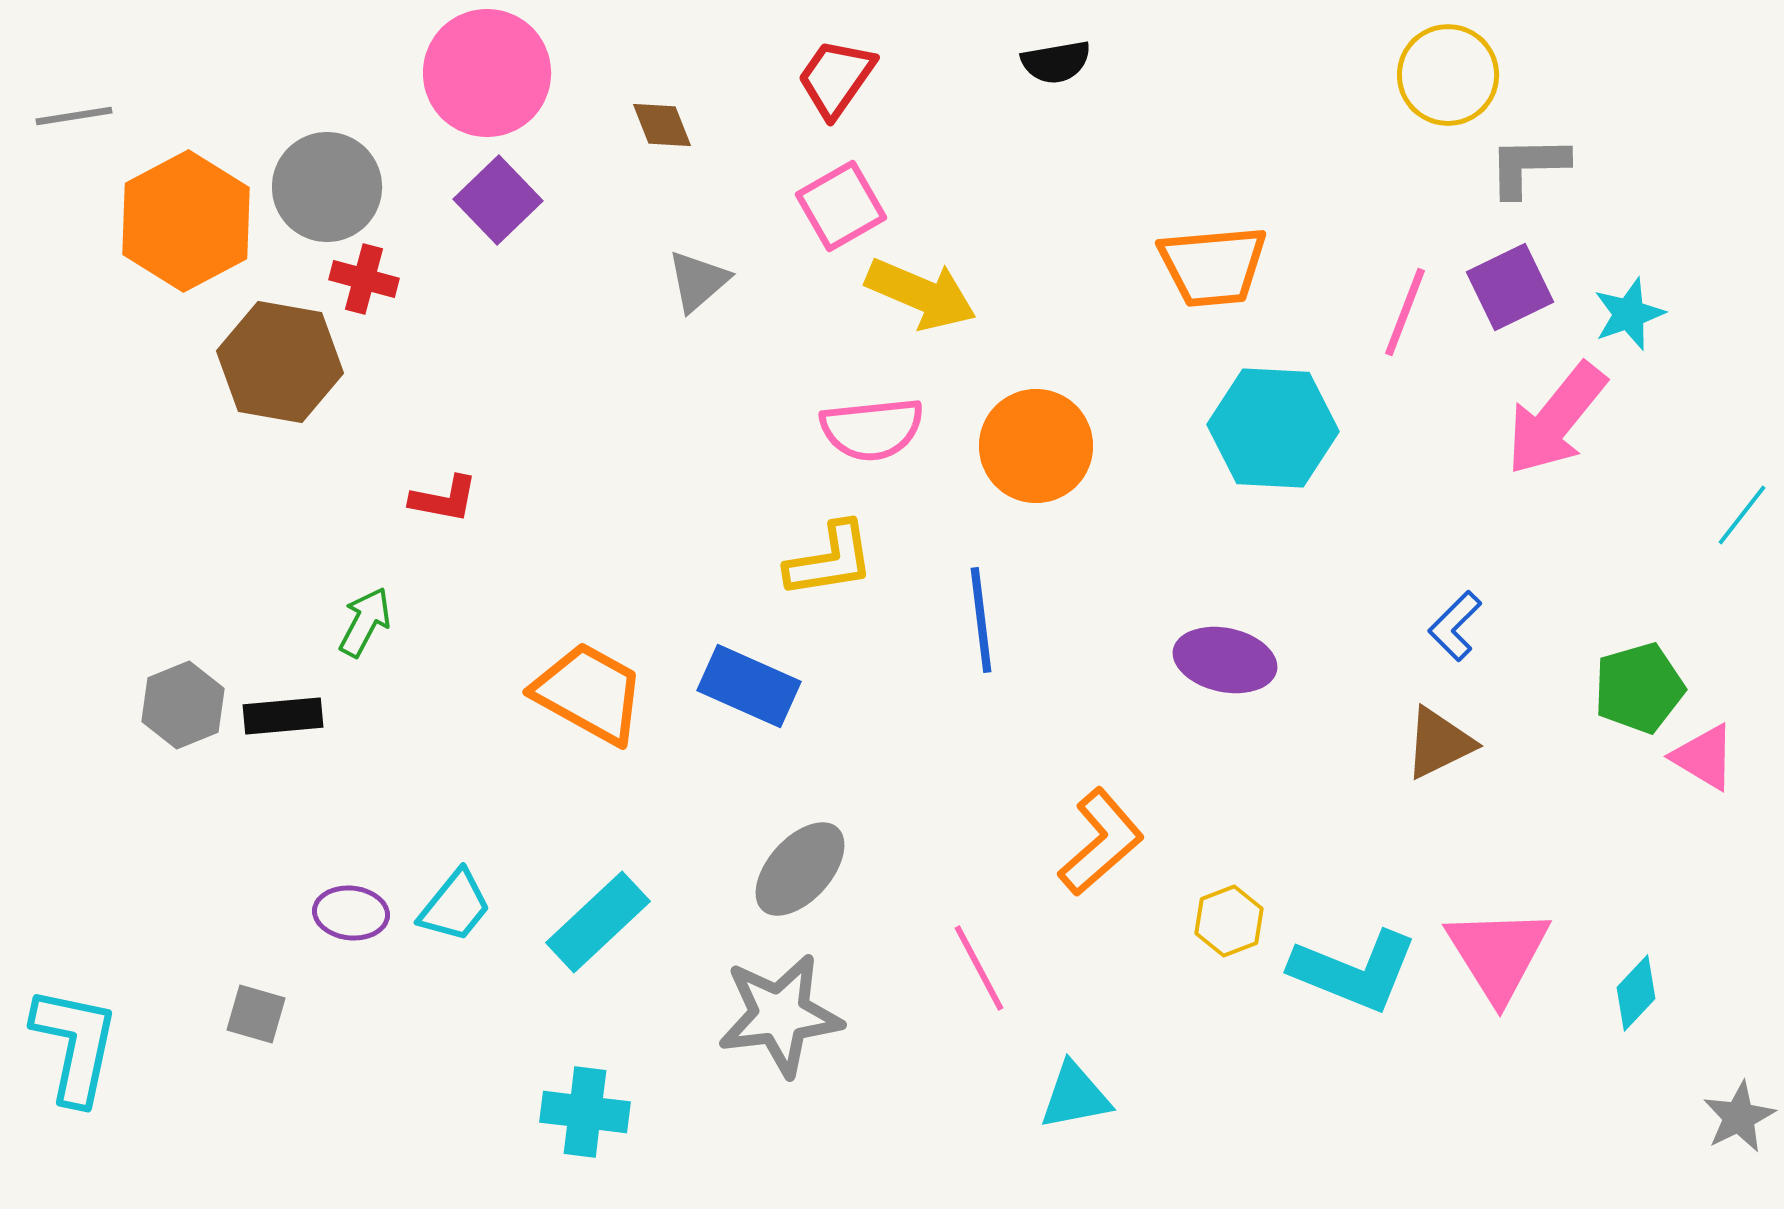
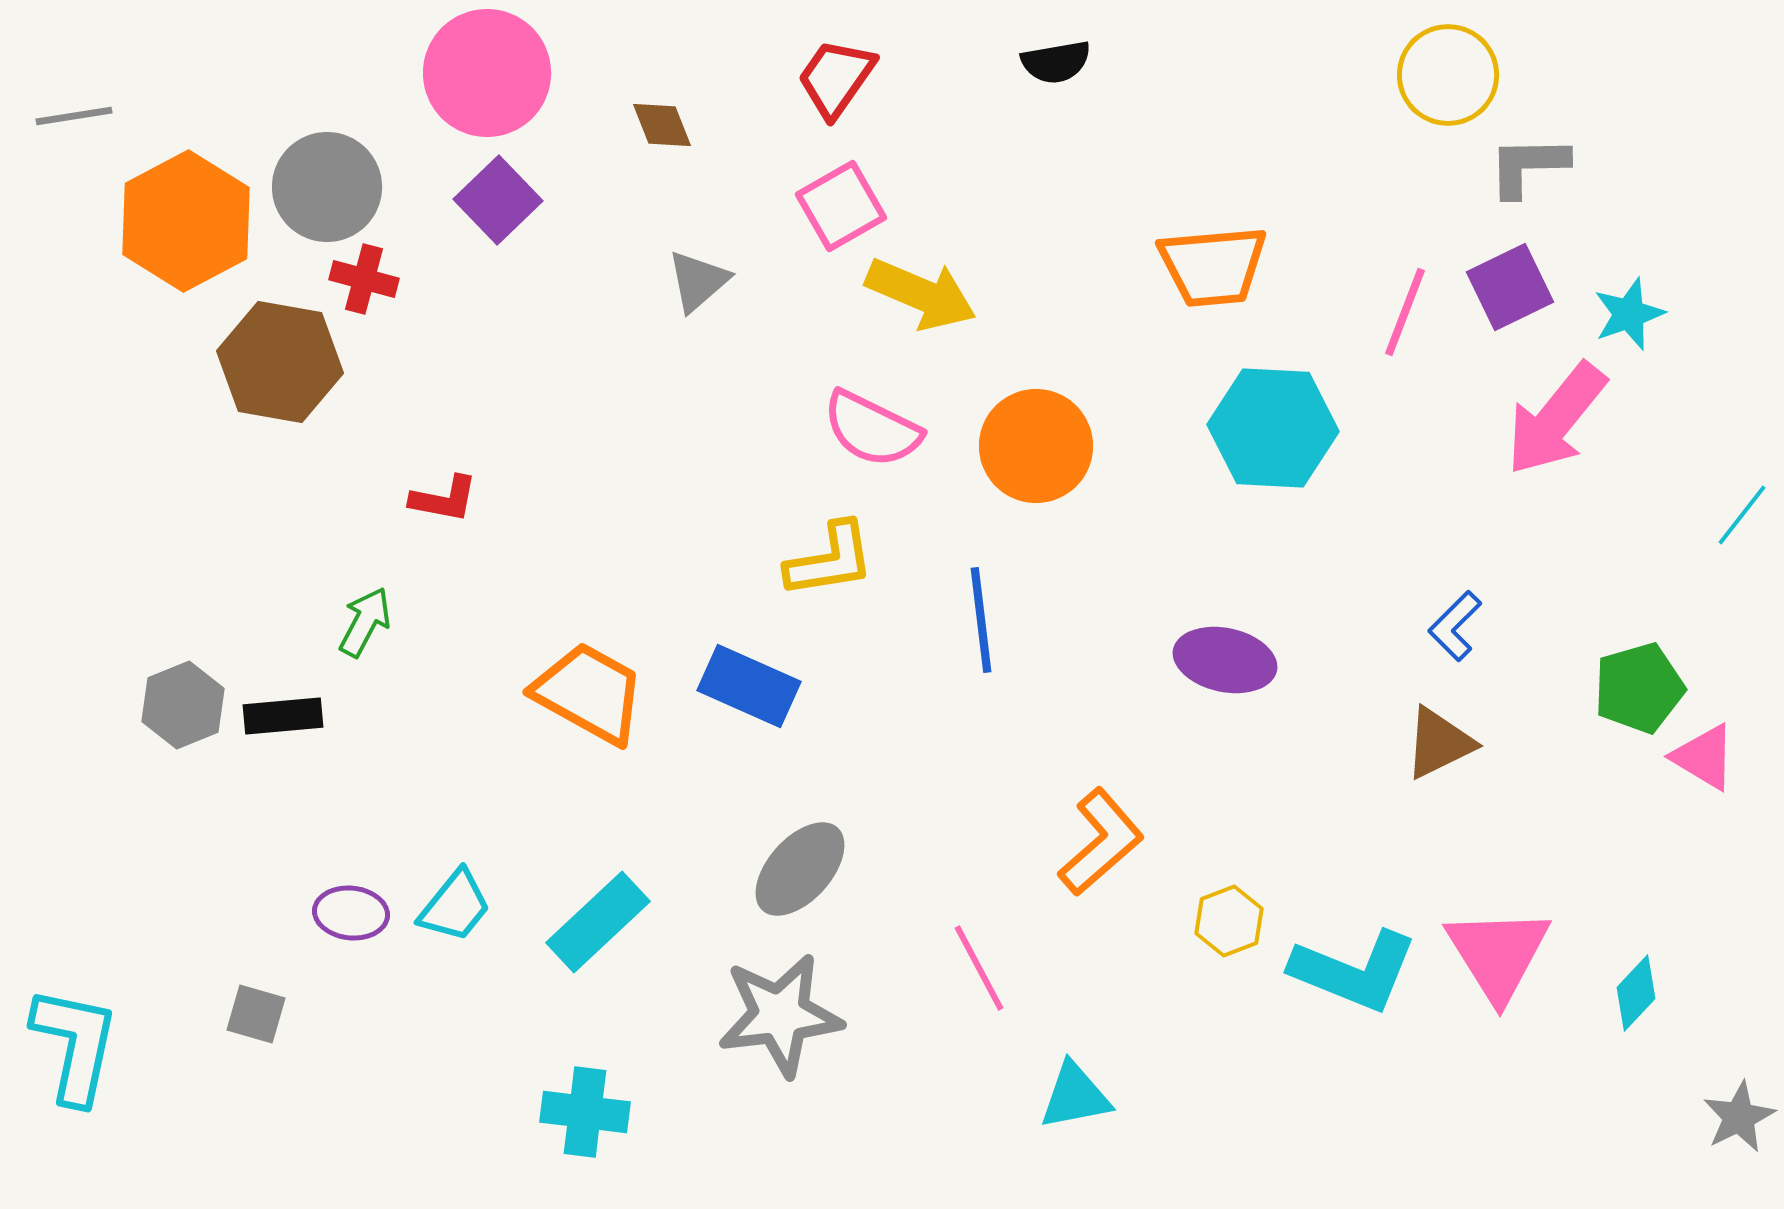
pink semicircle at (872, 429): rotated 32 degrees clockwise
